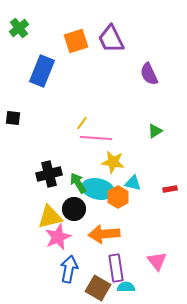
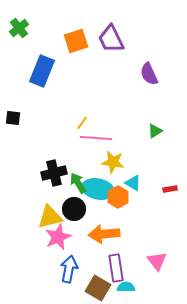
black cross: moved 5 px right, 1 px up
cyan triangle: rotated 18 degrees clockwise
